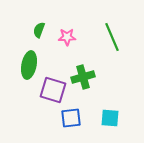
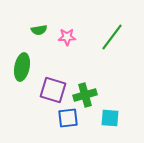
green semicircle: rotated 119 degrees counterclockwise
green line: rotated 60 degrees clockwise
green ellipse: moved 7 px left, 2 px down
green cross: moved 2 px right, 18 px down
blue square: moved 3 px left
